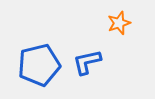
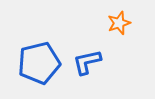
blue pentagon: moved 2 px up
